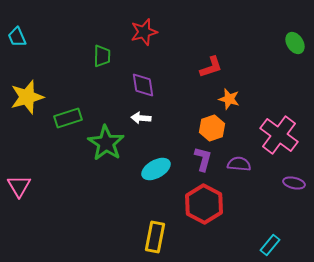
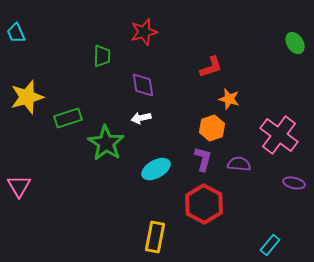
cyan trapezoid: moved 1 px left, 4 px up
white arrow: rotated 18 degrees counterclockwise
